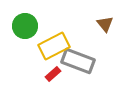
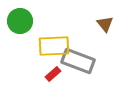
green circle: moved 5 px left, 5 px up
yellow rectangle: rotated 24 degrees clockwise
